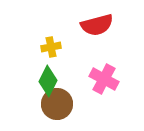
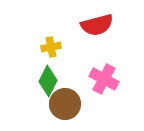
brown circle: moved 8 px right
